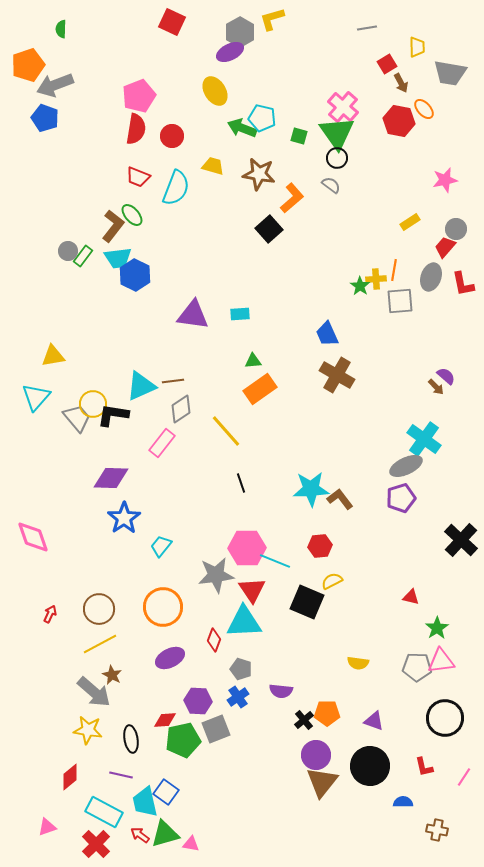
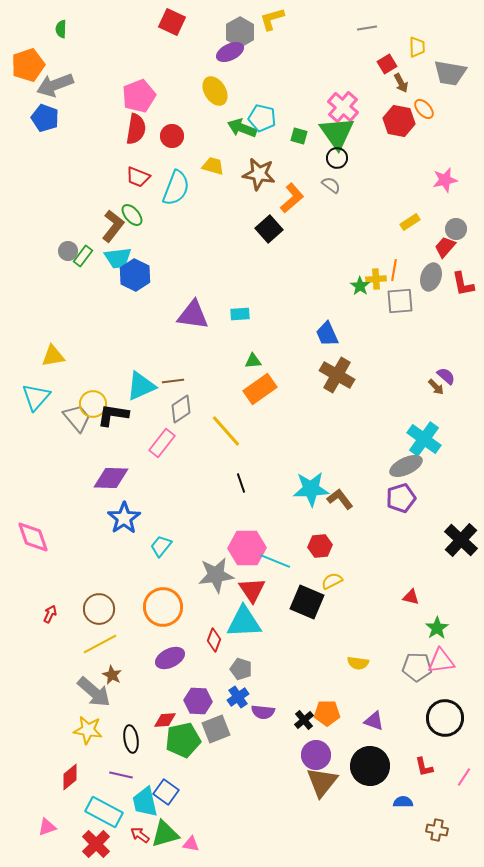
purple semicircle at (281, 691): moved 18 px left, 21 px down
